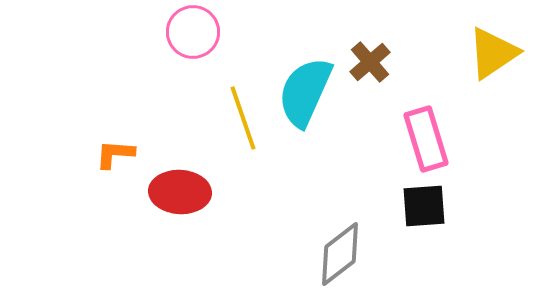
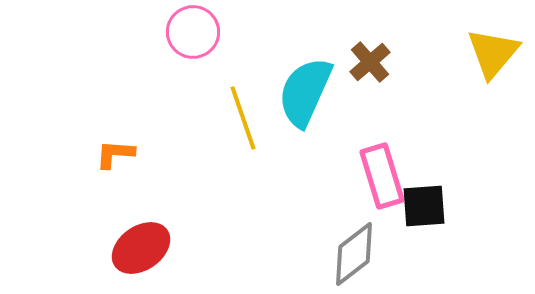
yellow triangle: rotated 16 degrees counterclockwise
pink rectangle: moved 44 px left, 37 px down
red ellipse: moved 39 px left, 56 px down; rotated 38 degrees counterclockwise
gray diamond: moved 14 px right
